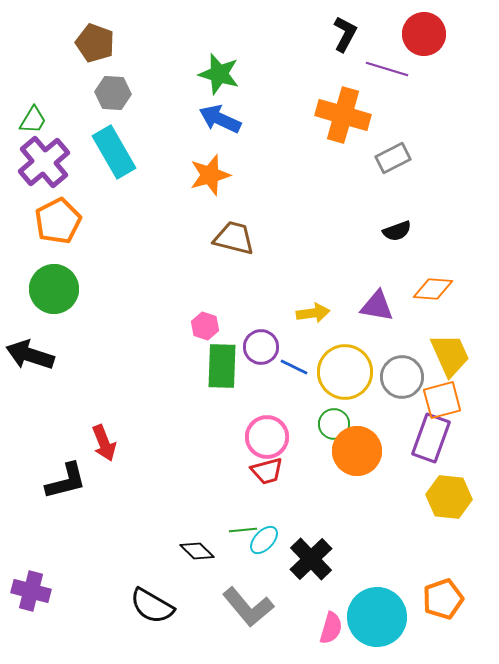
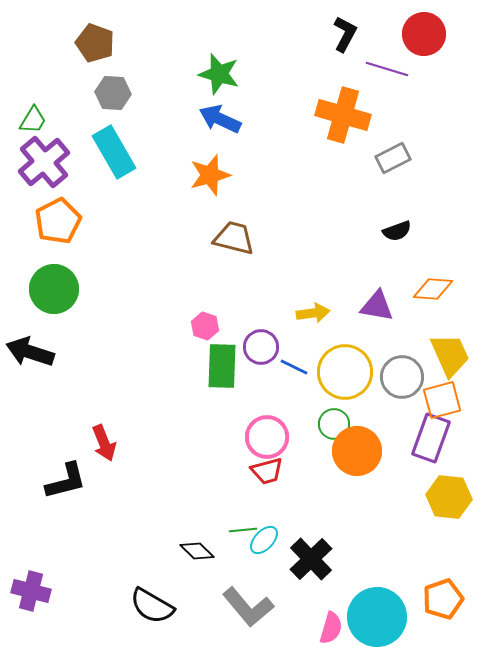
black arrow at (30, 355): moved 3 px up
